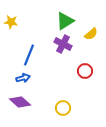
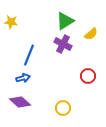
red circle: moved 3 px right, 5 px down
